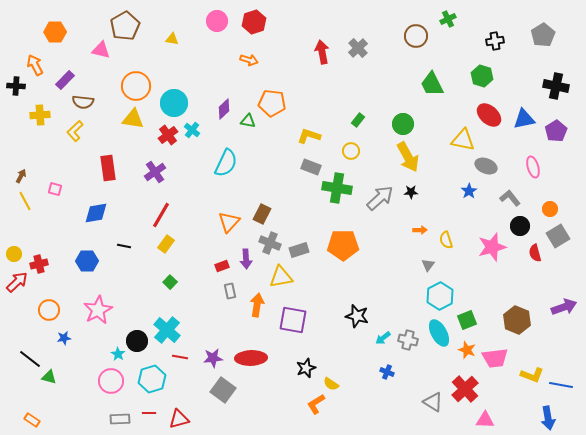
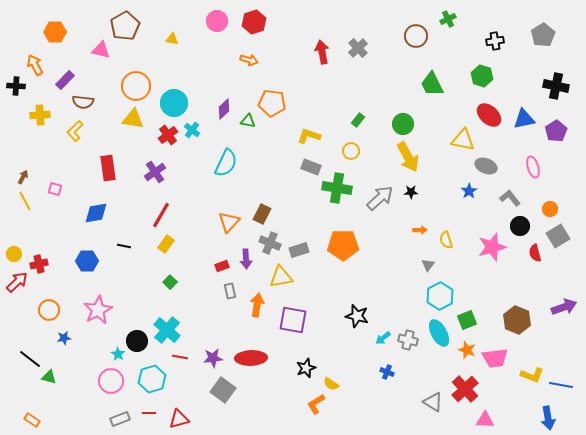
brown arrow at (21, 176): moved 2 px right, 1 px down
gray rectangle at (120, 419): rotated 18 degrees counterclockwise
